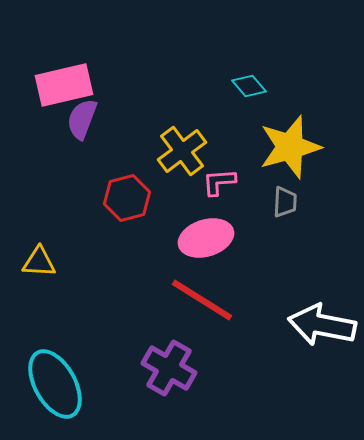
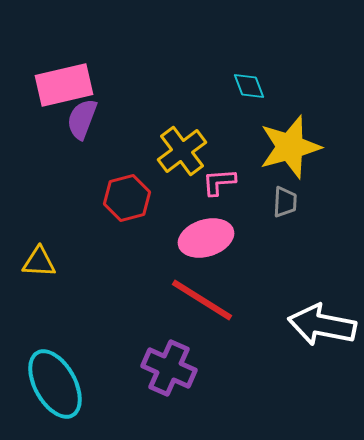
cyan diamond: rotated 20 degrees clockwise
purple cross: rotated 6 degrees counterclockwise
